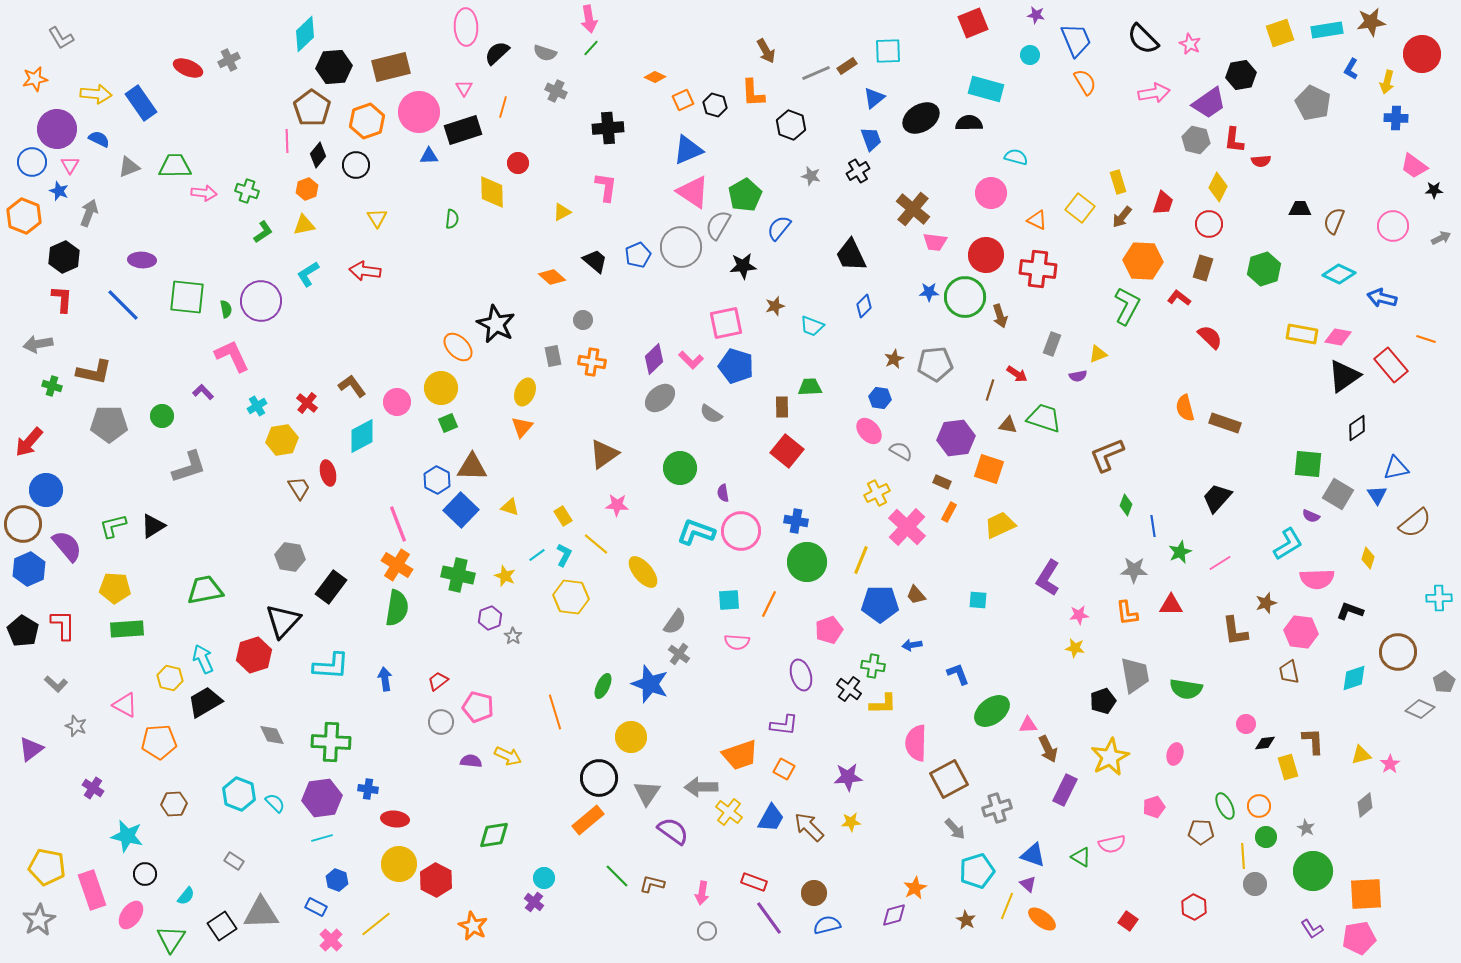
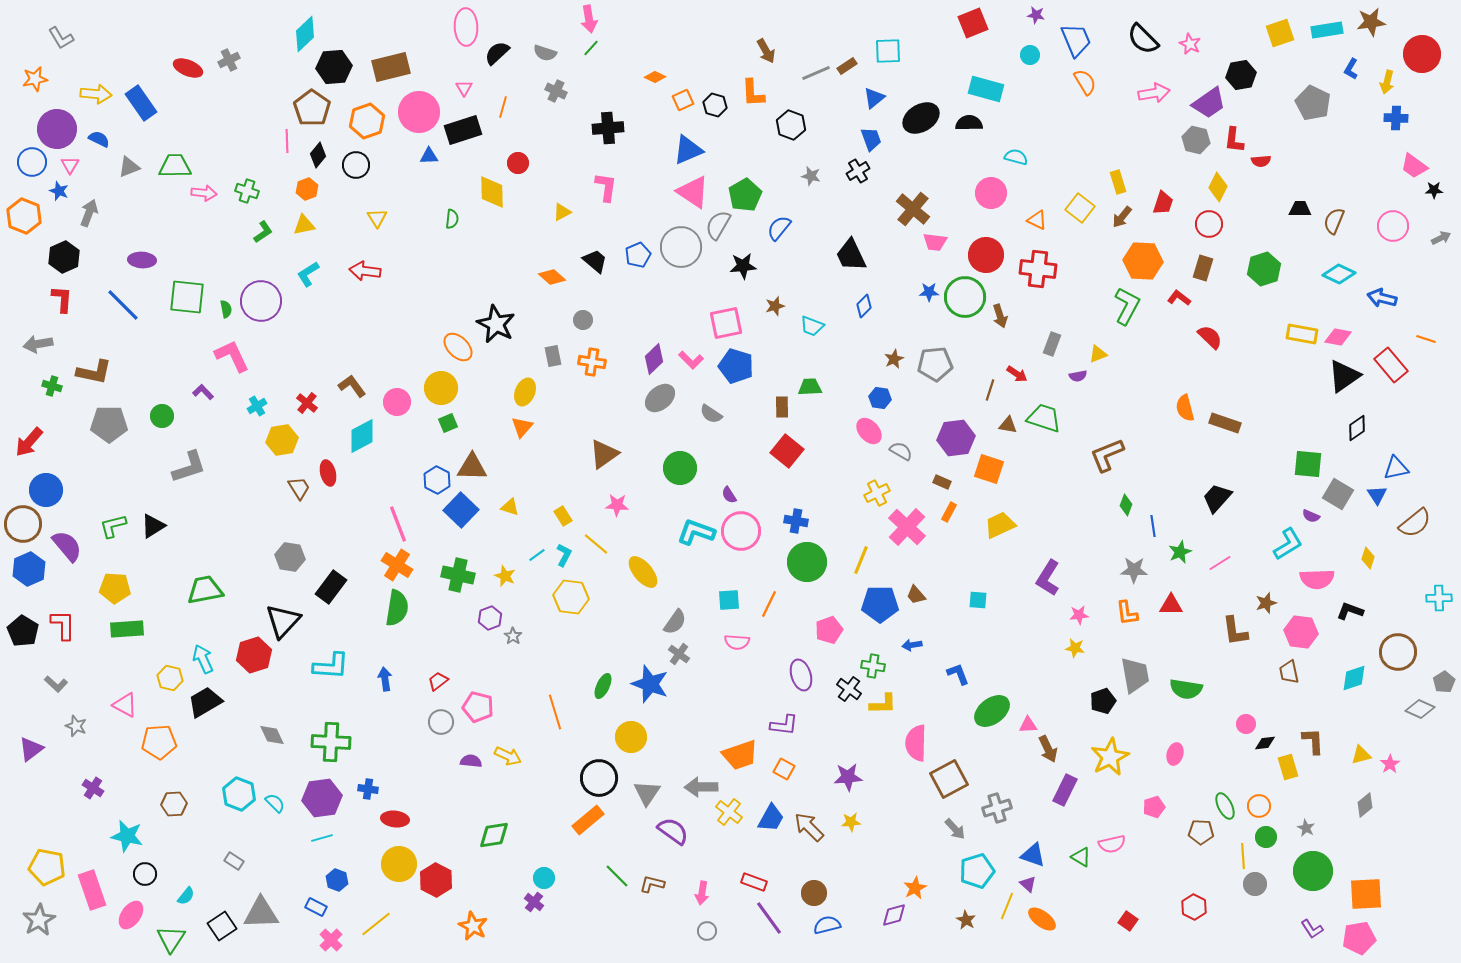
purple semicircle at (723, 493): moved 6 px right, 2 px down; rotated 24 degrees counterclockwise
